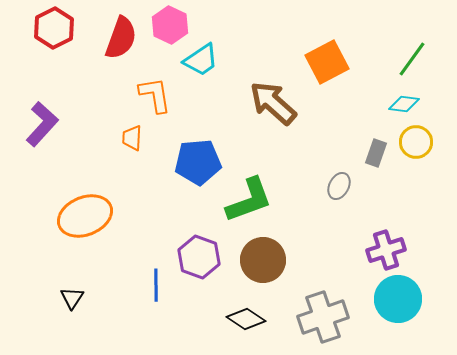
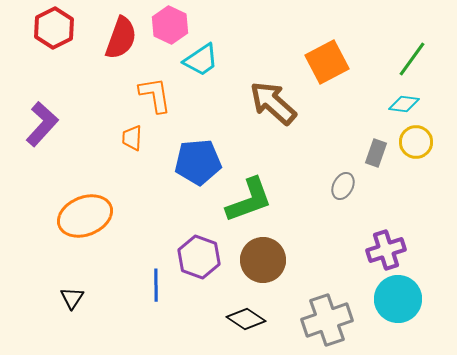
gray ellipse: moved 4 px right
gray cross: moved 4 px right, 3 px down
